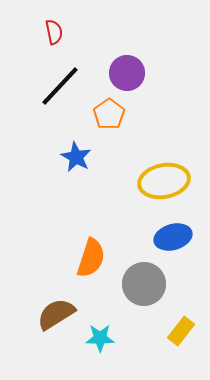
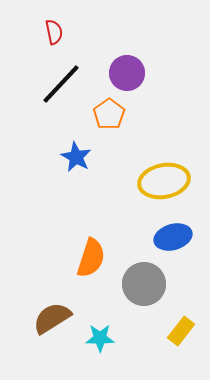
black line: moved 1 px right, 2 px up
brown semicircle: moved 4 px left, 4 px down
